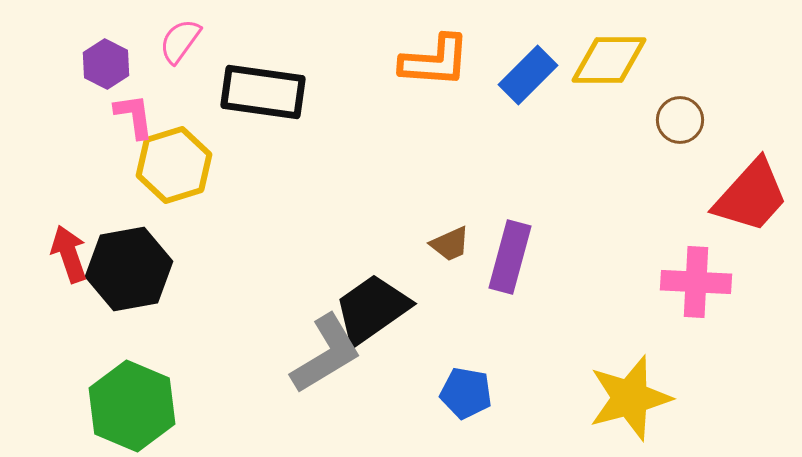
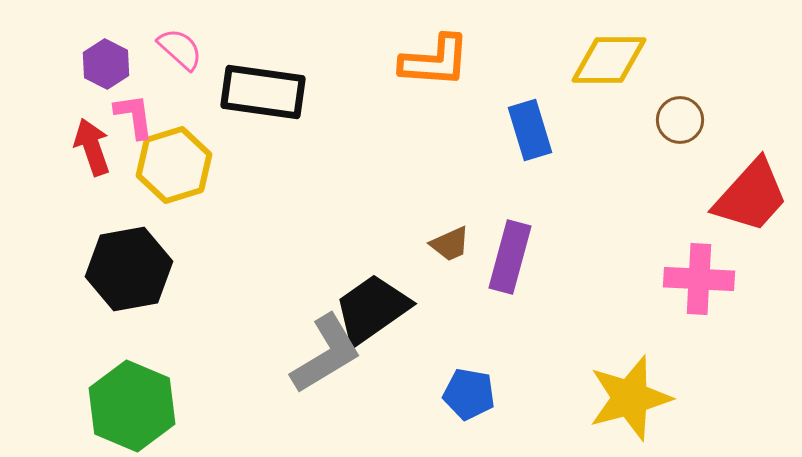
pink semicircle: moved 8 px down; rotated 96 degrees clockwise
blue rectangle: moved 2 px right, 55 px down; rotated 62 degrees counterclockwise
red arrow: moved 23 px right, 107 px up
pink cross: moved 3 px right, 3 px up
blue pentagon: moved 3 px right, 1 px down
